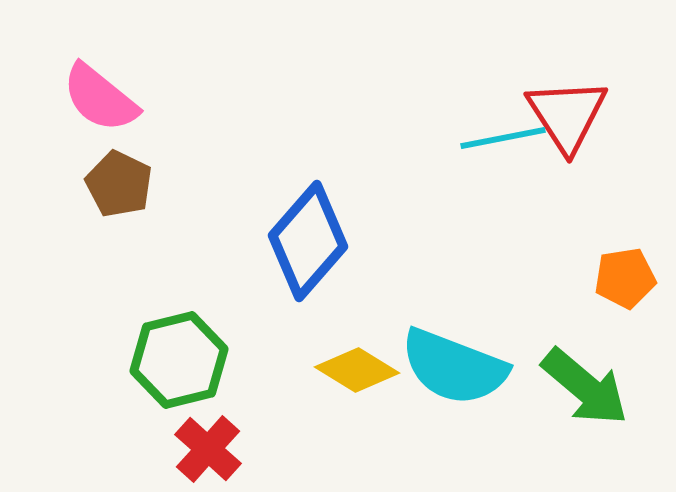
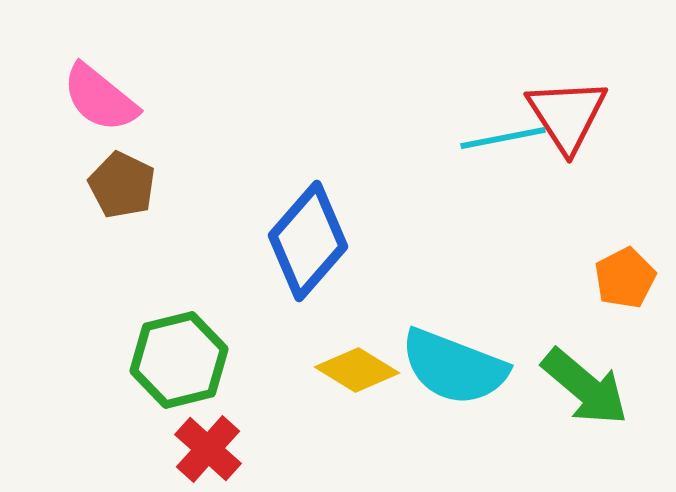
brown pentagon: moved 3 px right, 1 px down
orange pentagon: rotated 18 degrees counterclockwise
